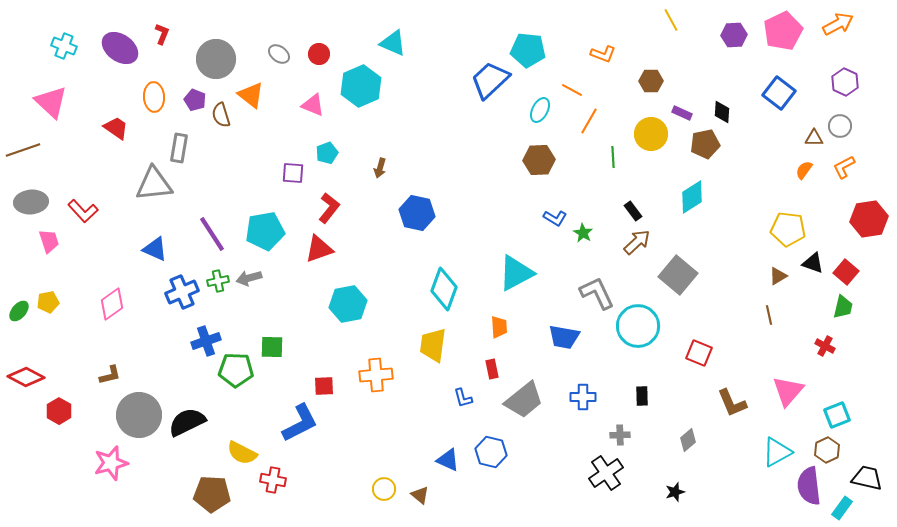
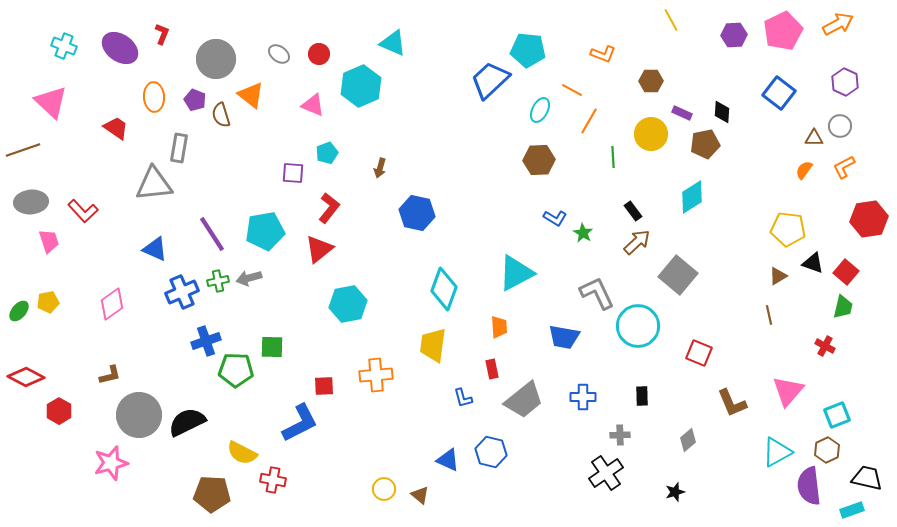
red triangle at (319, 249): rotated 20 degrees counterclockwise
cyan rectangle at (842, 508): moved 10 px right, 2 px down; rotated 35 degrees clockwise
